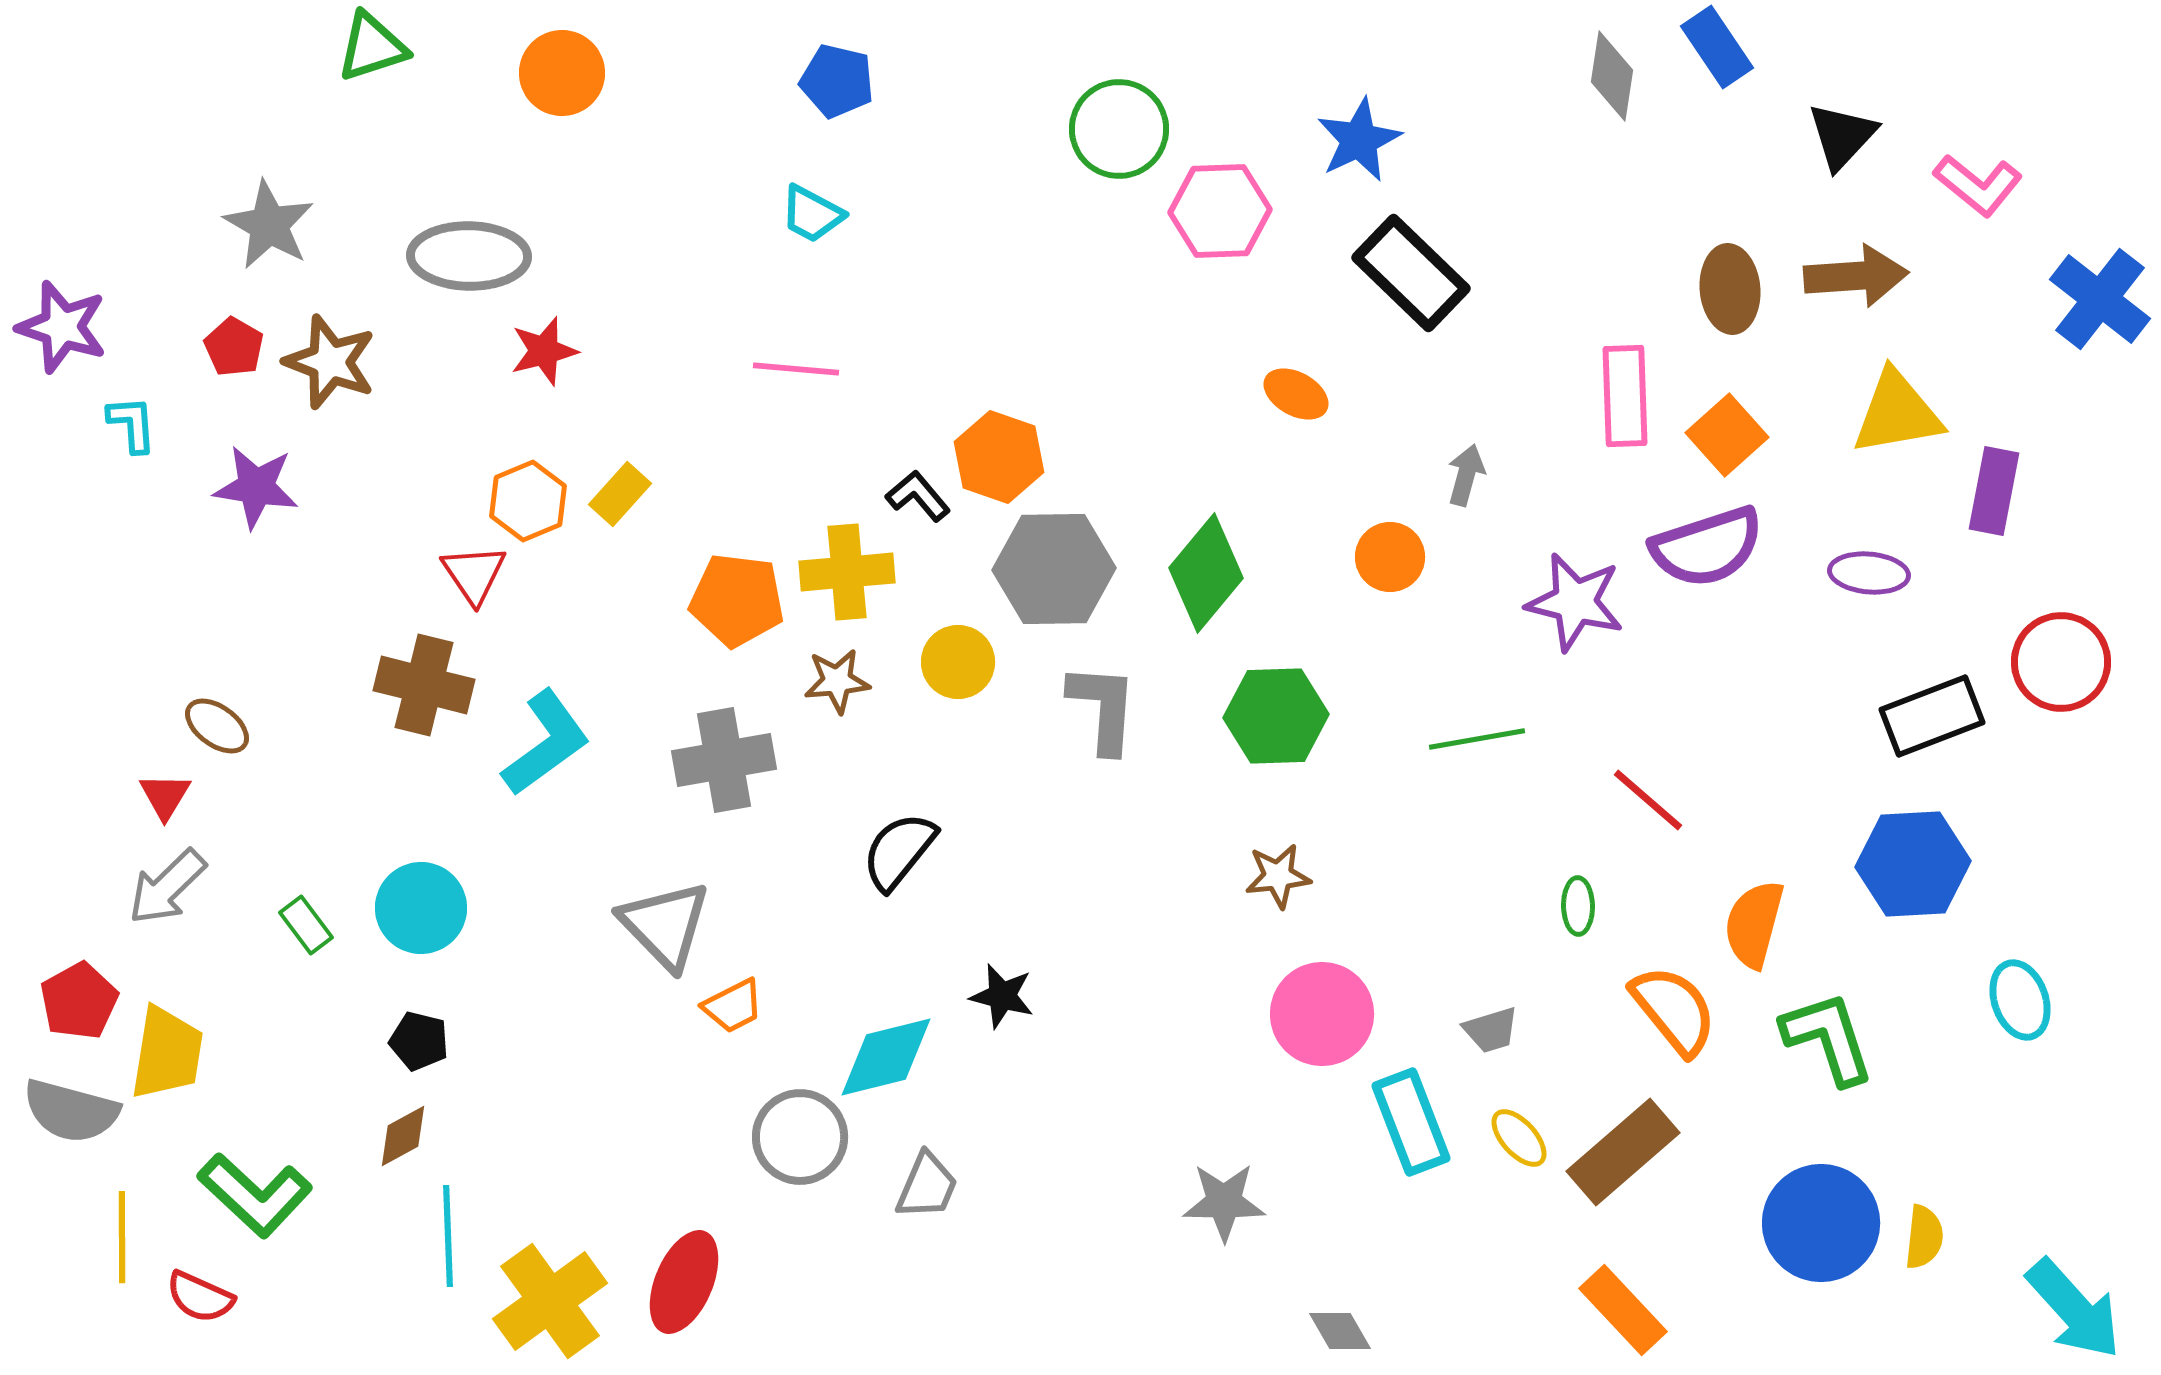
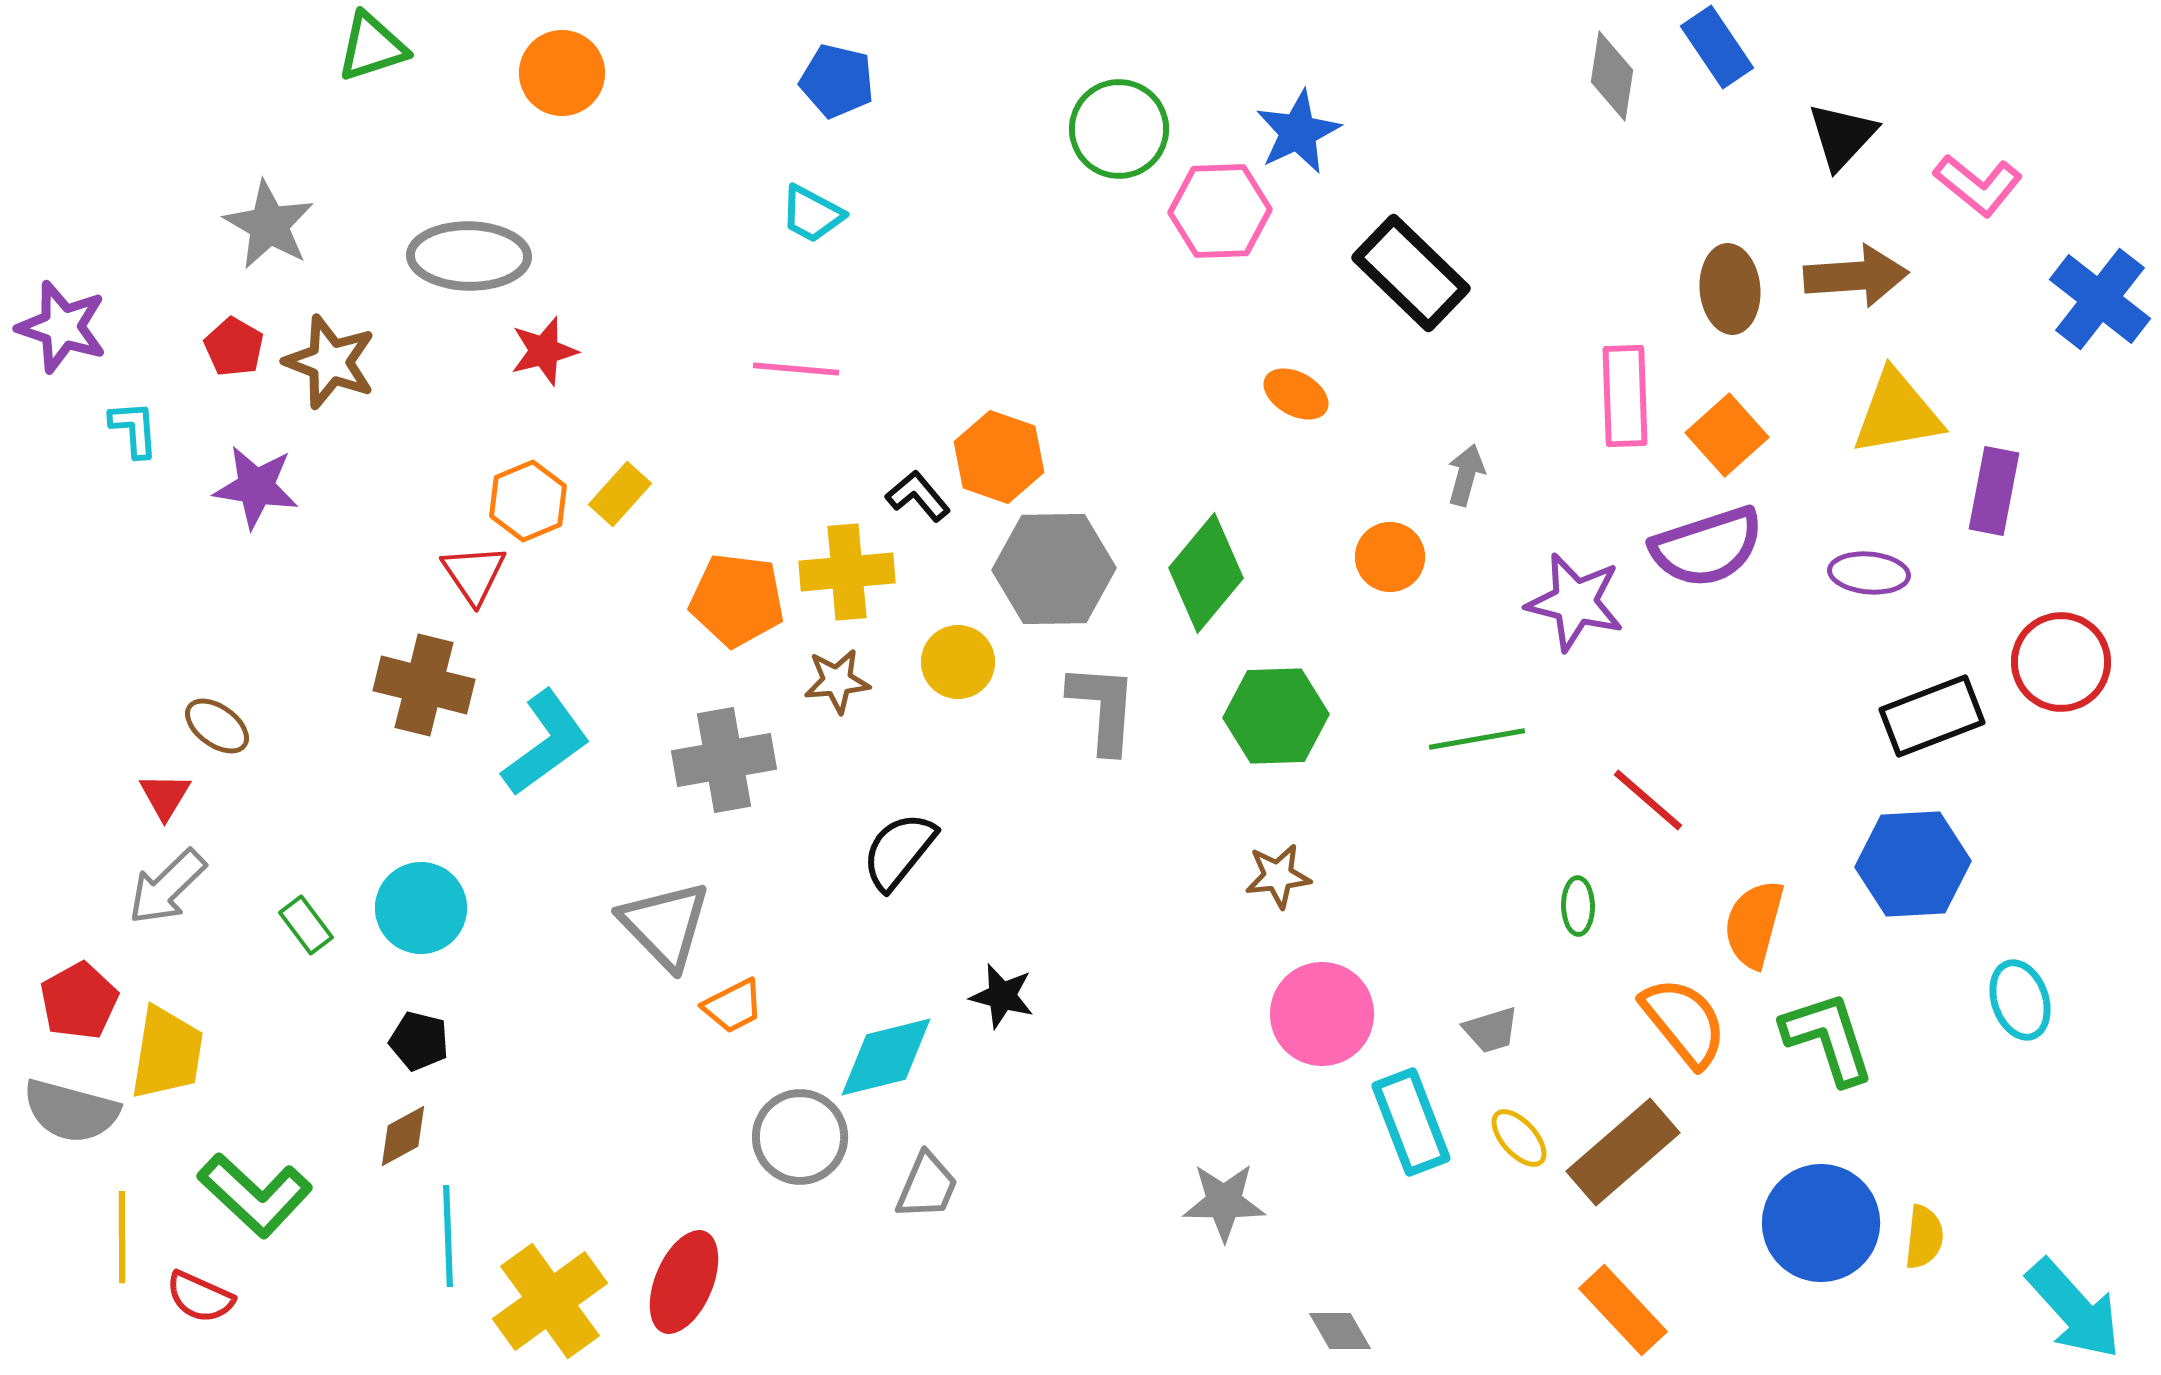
blue star at (1359, 140): moved 61 px left, 8 px up
cyan L-shape at (132, 424): moved 2 px right, 5 px down
orange semicircle at (1674, 1010): moved 10 px right, 12 px down
